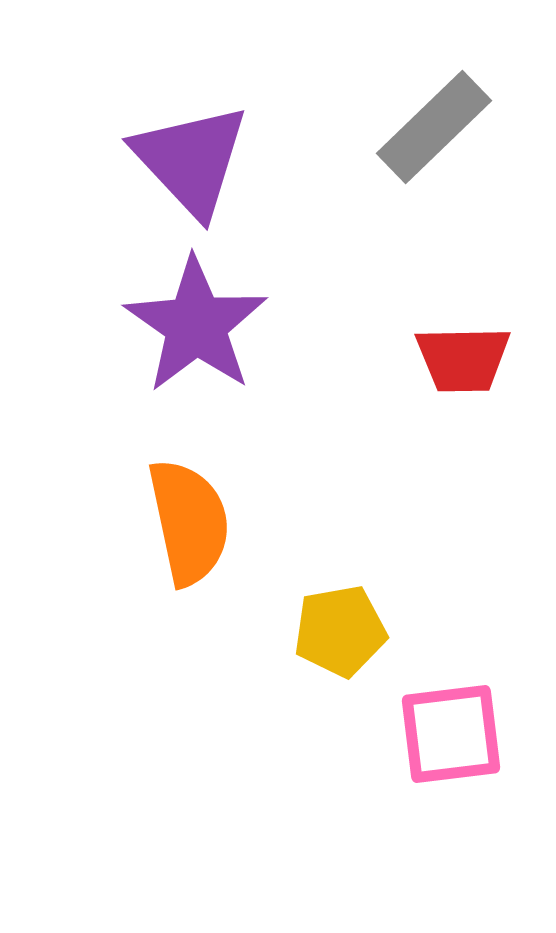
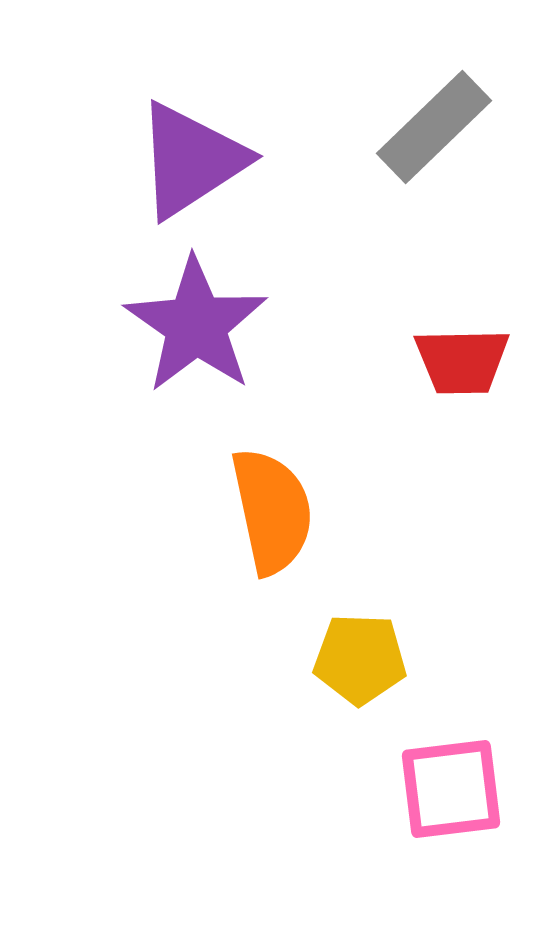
purple triangle: rotated 40 degrees clockwise
red trapezoid: moved 1 px left, 2 px down
orange semicircle: moved 83 px right, 11 px up
yellow pentagon: moved 20 px right, 28 px down; rotated 12 degrees clockwise
pink square: moved 55 px down
